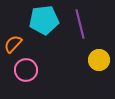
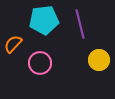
pink circle: moved 14 px right, 7 px up
